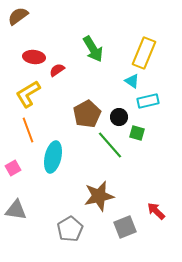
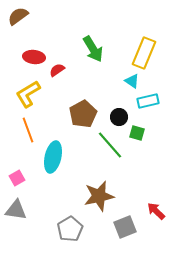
brown pentagon: moved 4 px left
pink square: moved 4 px right, 10 px down
